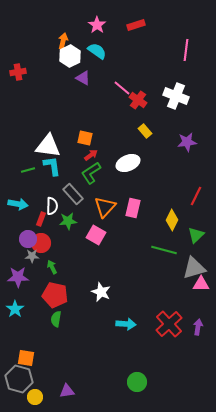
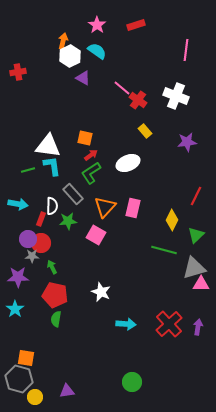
green circle at (137, 382): moved 5 px left
